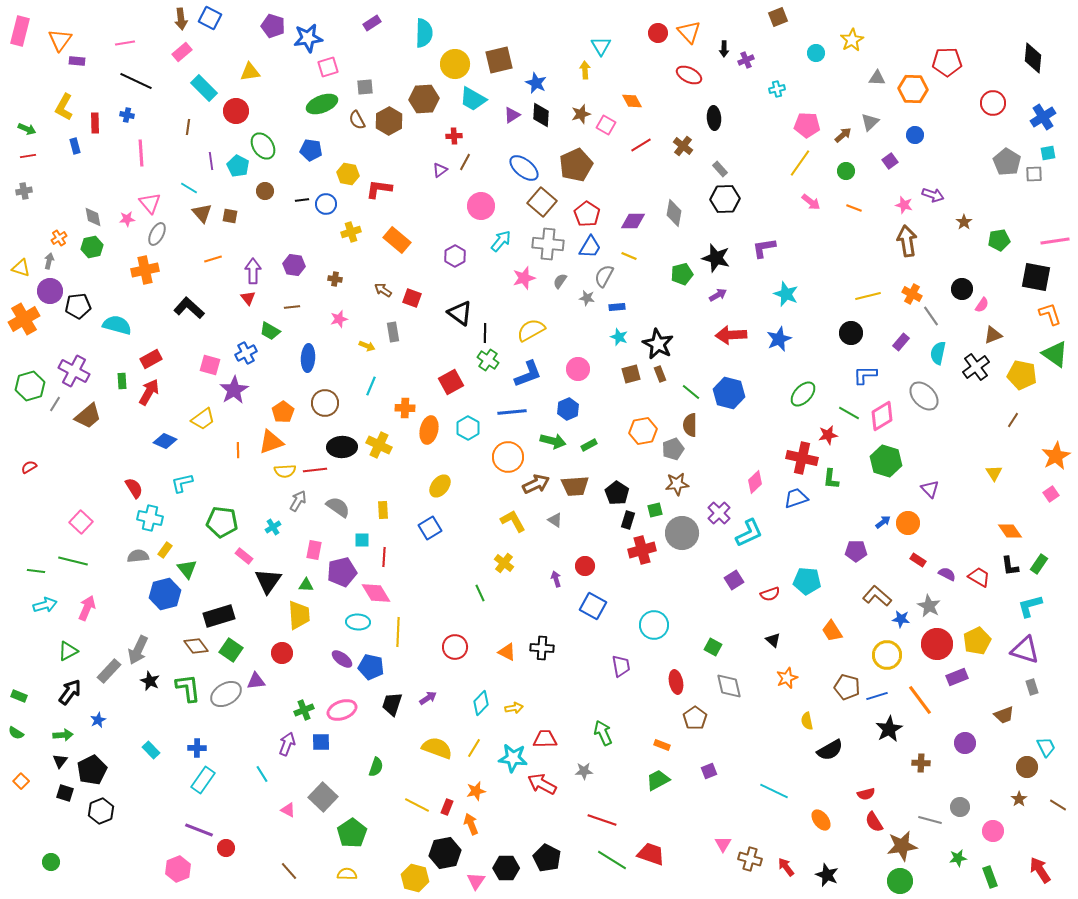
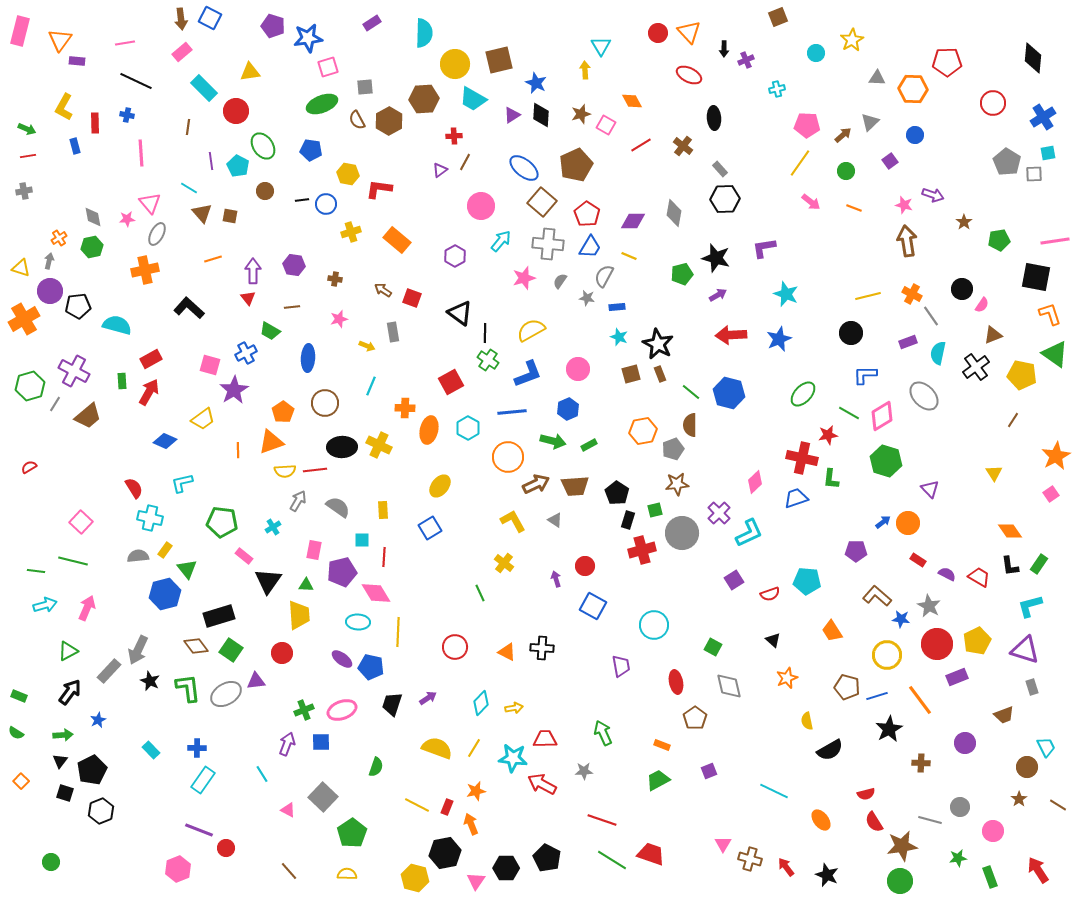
purple rectangle at (901, 342): moved 7 px right; rotated 30 degrees clockwise
red arrow at (1040, 870): moved 2 px left
